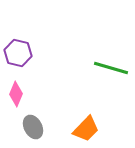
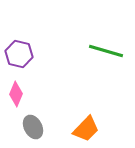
purple hexagon: moved 1 px right, 1 px down
green line: moved 5 px left, 17 px up
